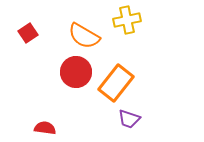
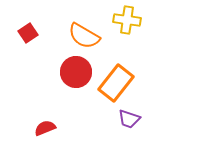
yellow cross: rotated 20 degrees clockwise
red semicircle: rotated 30 degrees counterclockwise
